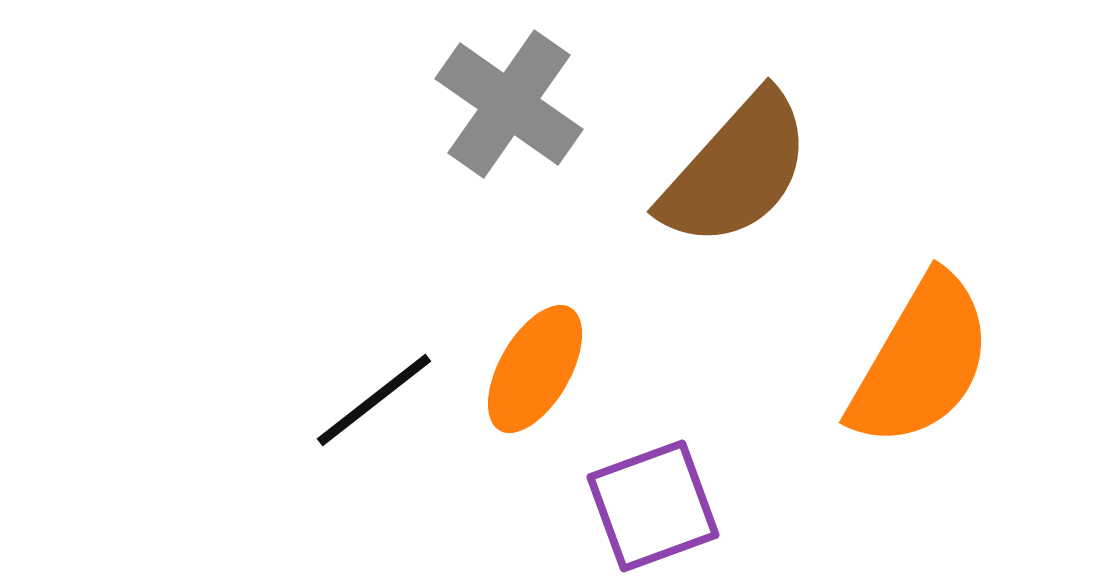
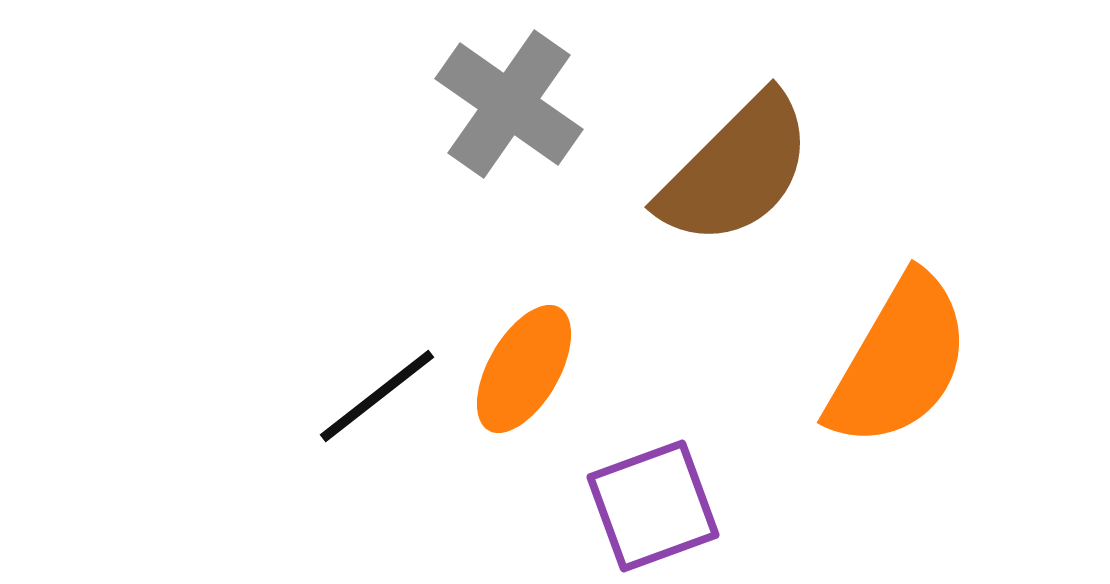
brown semicircle: rotated 3 degrees clockwise
orange semicircle: moved 22 px left
orange ellipse: moved 11 px left
black line: moved 3 px right, 4 px up
